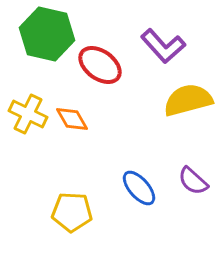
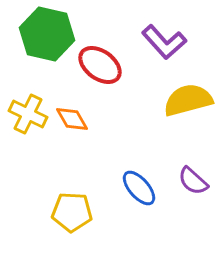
purple L-shape: moved 1 px right, 4 px up
